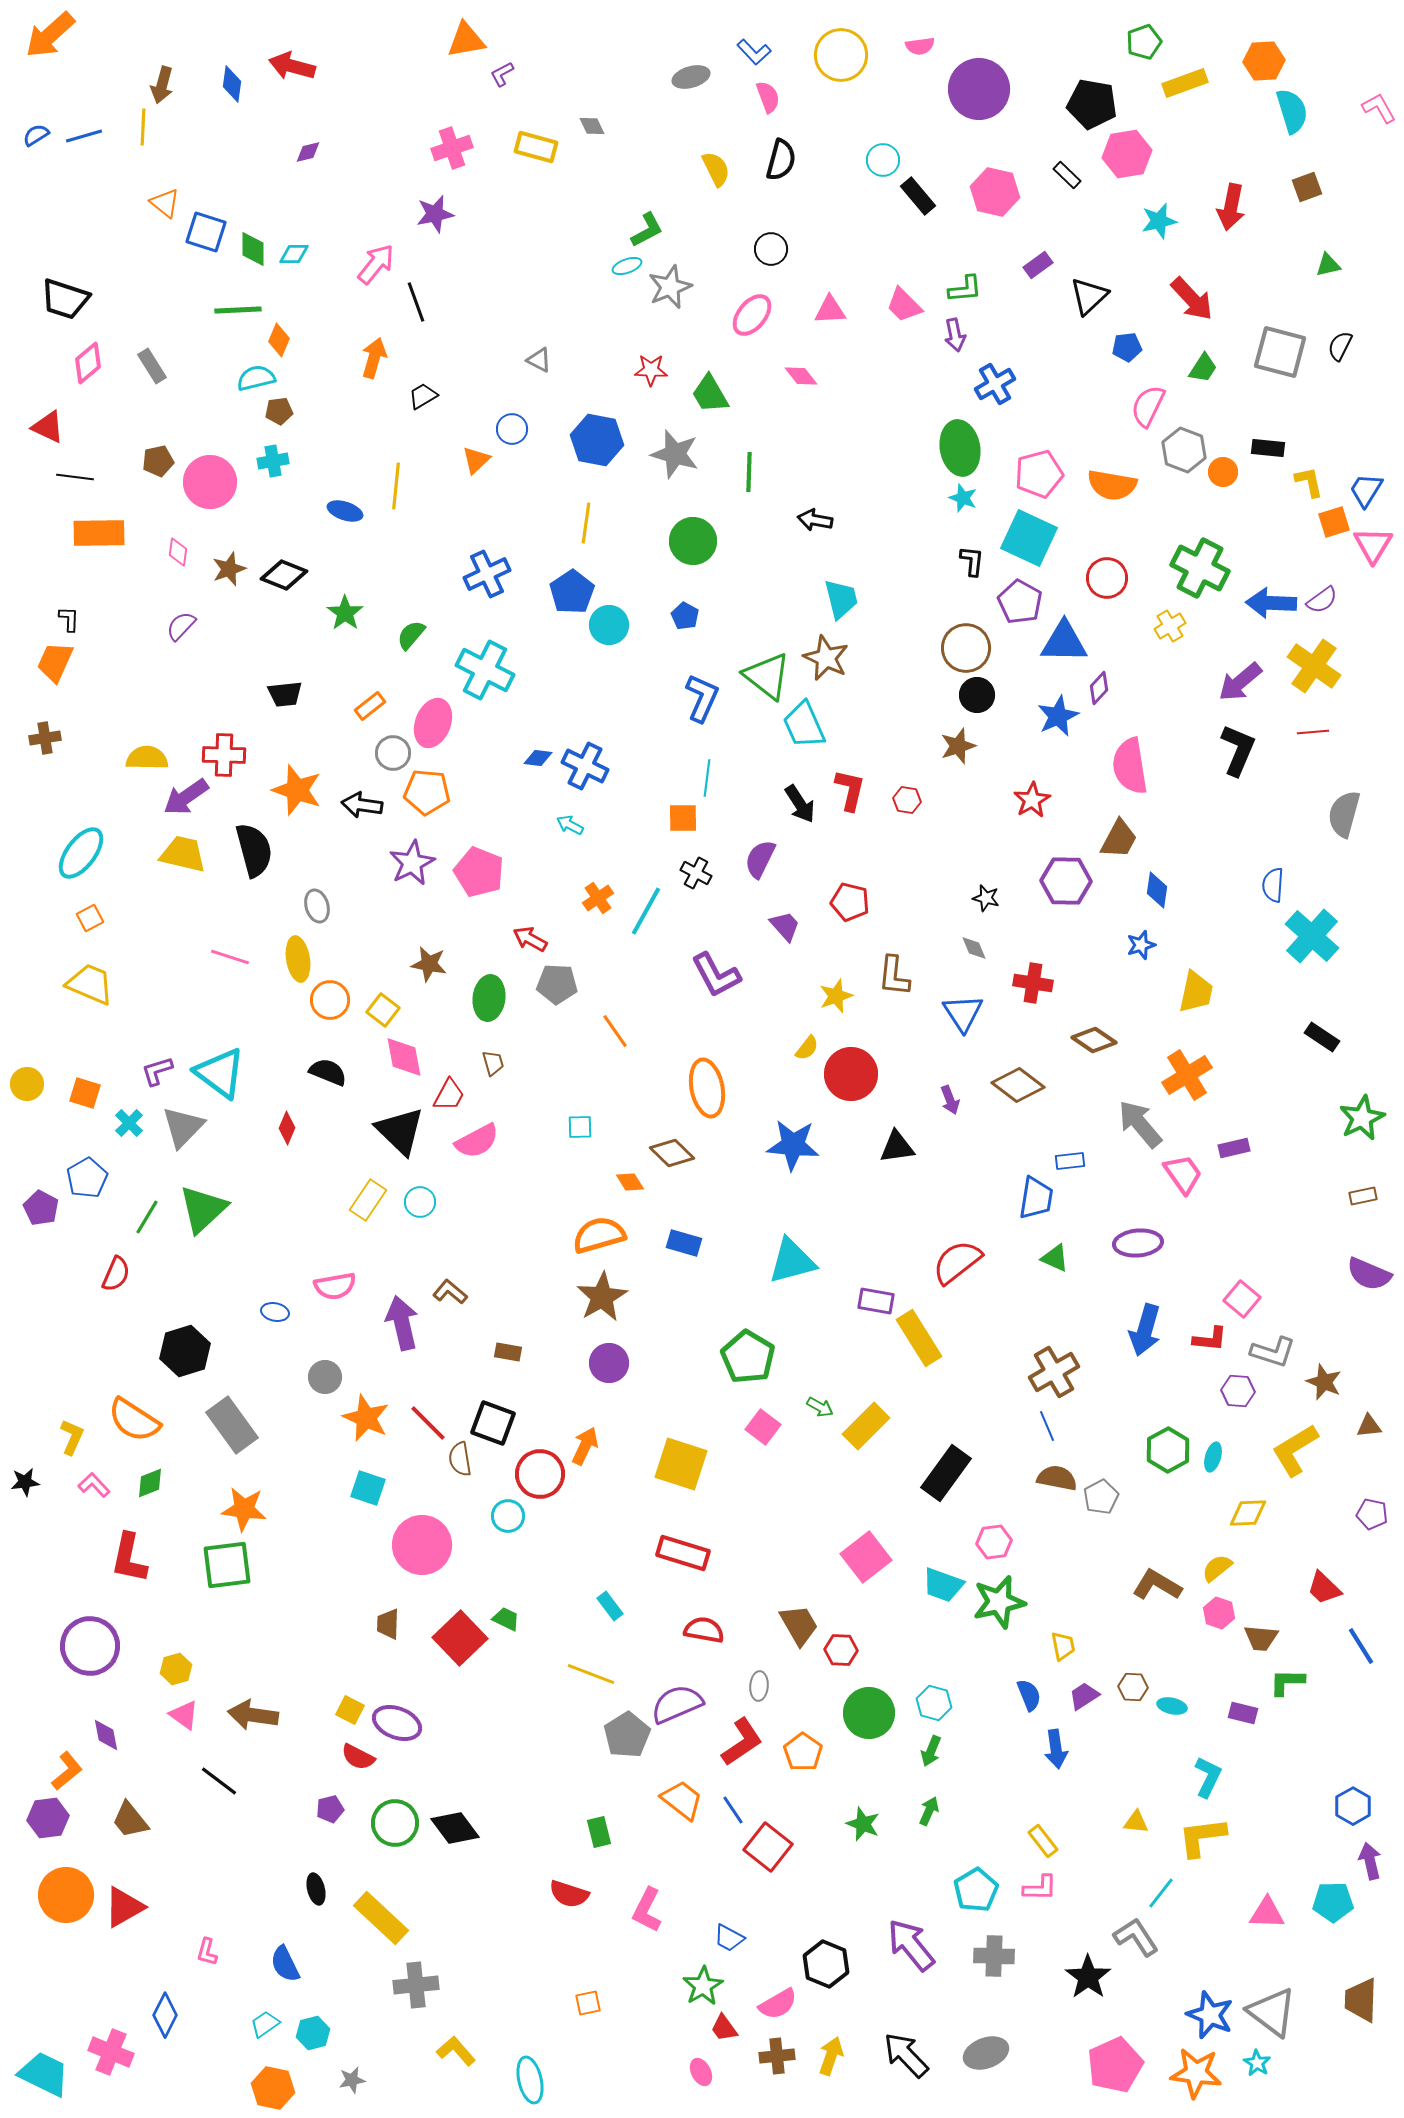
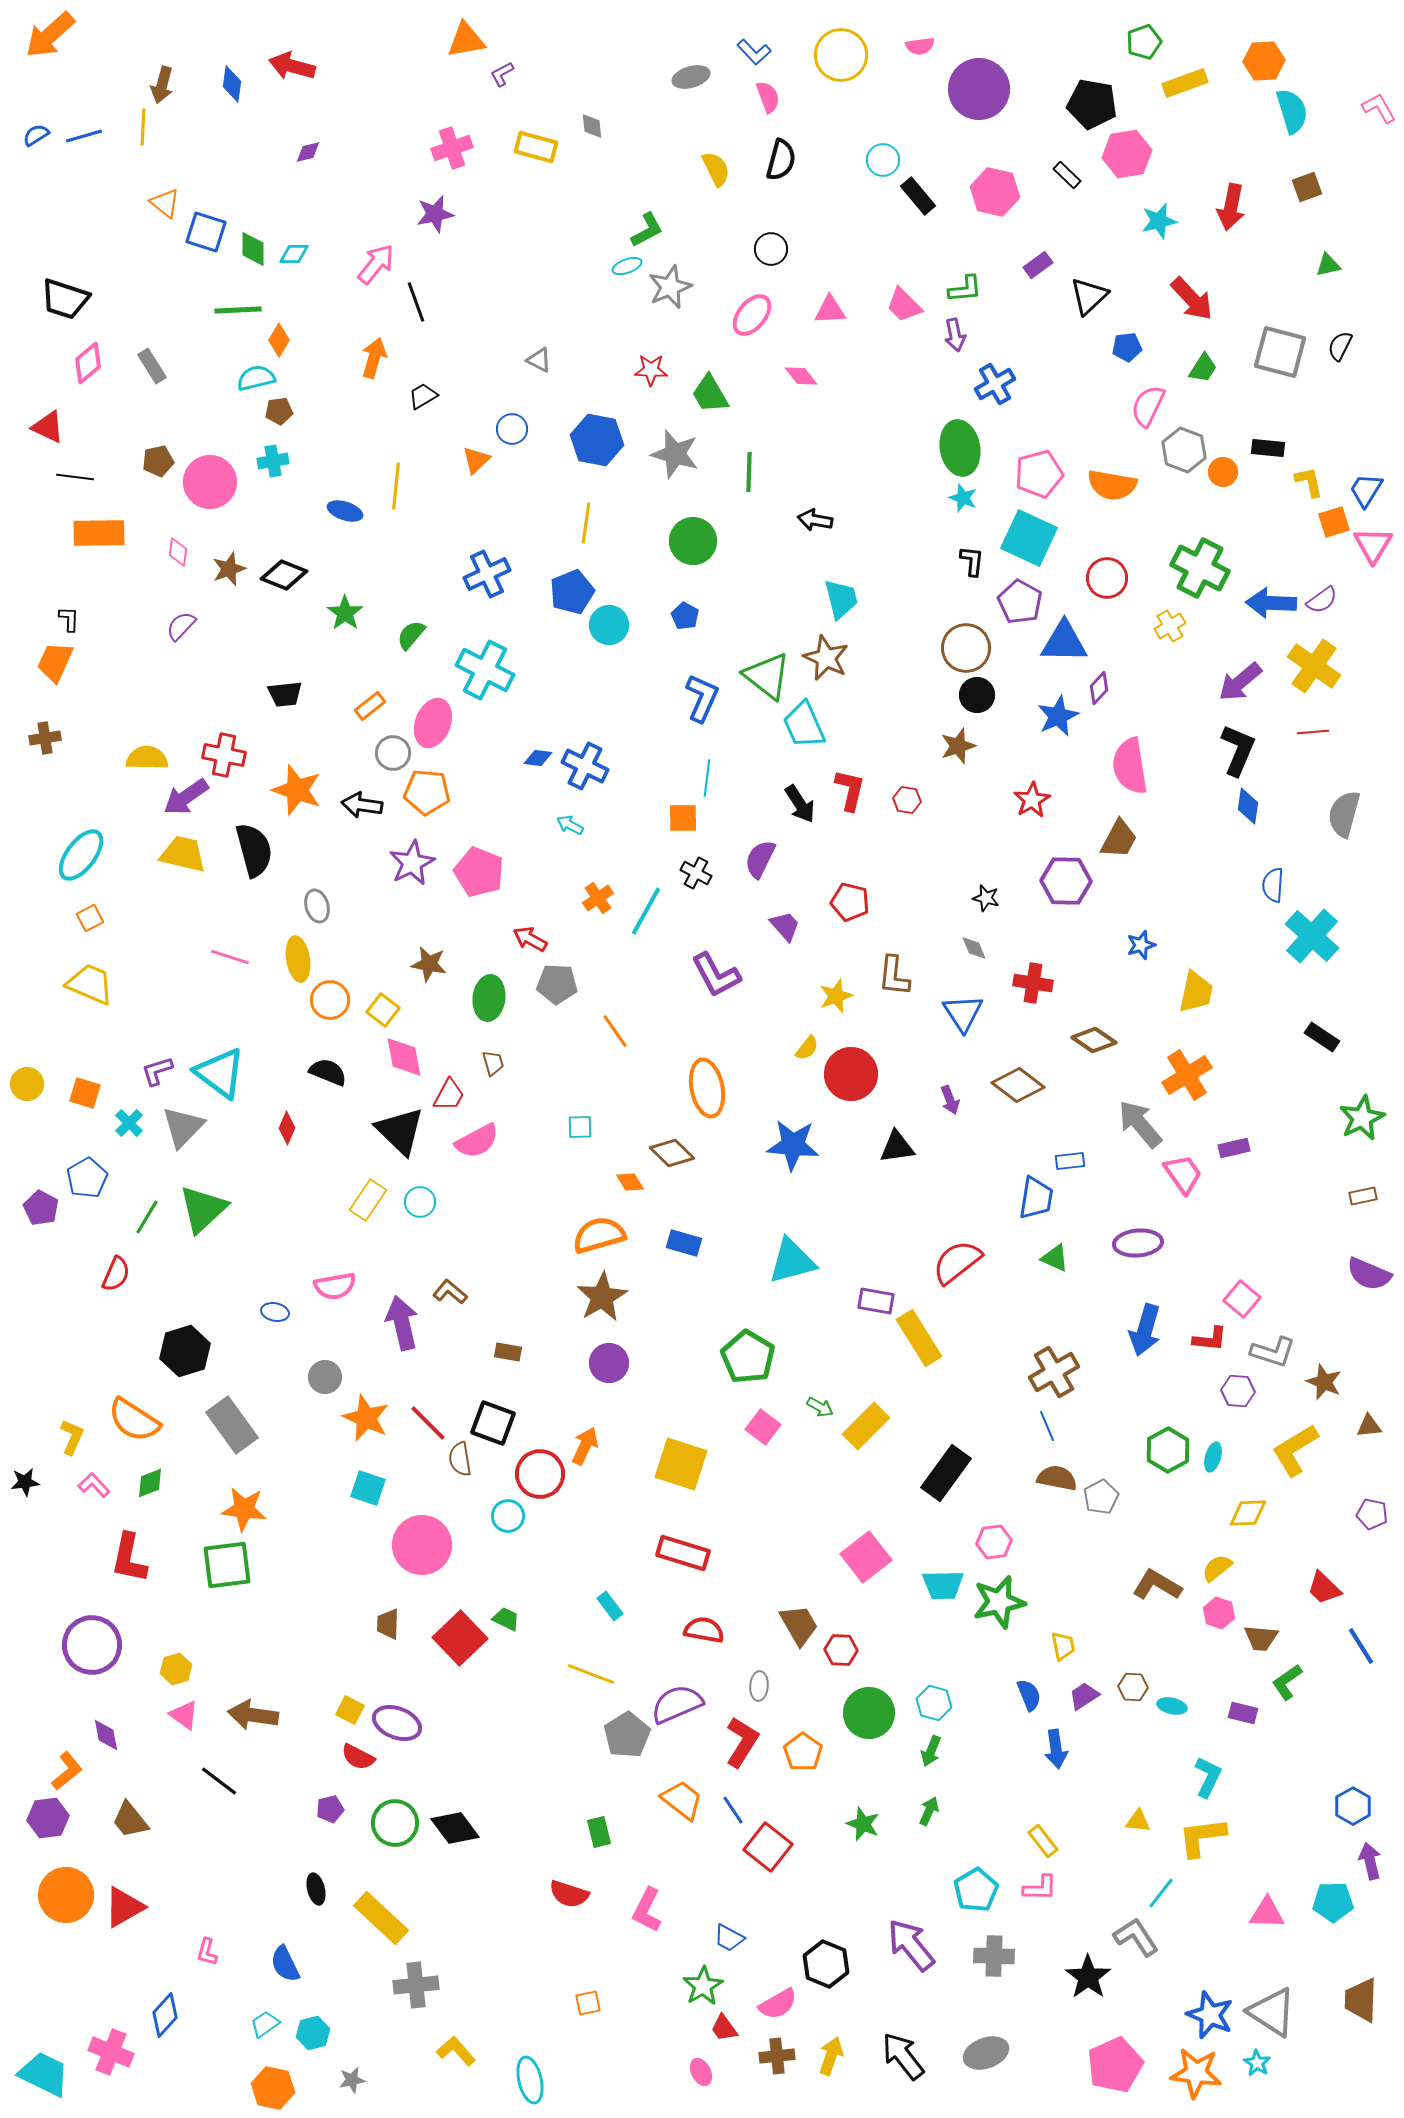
gray diamond at (592, 126): rotated 20 degrees clockwise
orange diamond at (279, 340): rotated 8 degrees clockwise
blue pentagon at (572, 592): rotated 12 degrees clockwise
red cross at (224, 755): rotated 9 degrees clockwise
cyan ellipse at (81, 853): moved 2 px down
blue diamond at (1157, 890): moved 91 px right, 84 px up
cyan trapezoid at (943, 1585): rotated 21 degrees counterclockwise
purple circle at (90, 1646): moved 2 px right, 1 px up
green L-shape at (1287, 1682): rotated 36 degrees counterclockwise
red L-shape at (742, 1742): rotated 24 degrees counterclockwise
yellow triangle at (1136, 1822): moved 2 px right, 1 px up
gray triangle at (1272, 2012): rotated 4 degrees counterclockwise
blue diamond at (165, 2015): rotated 15 degrees clockwise
black arrow at (906, 2055): moved 3 px left, 1 px down; rotated 6 degrees clockwise
